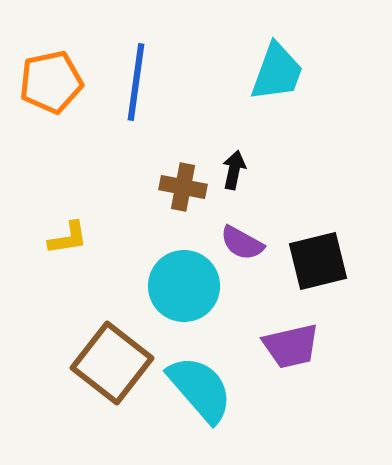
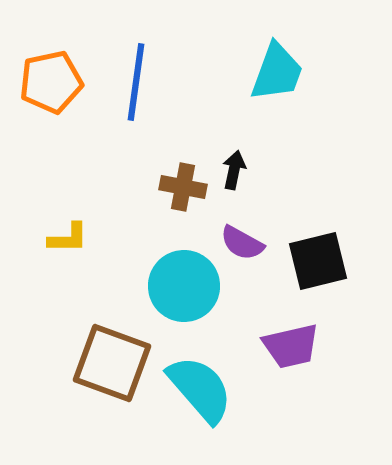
yellow L-shape: rotated 9 degrees clockwise
brown square: rotated 18 degrees counterclockwise
